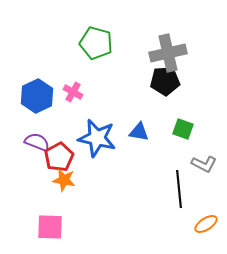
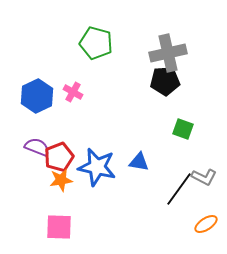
blue triangle: moved 30 px down
blue star: moved 29 px down
purple semicircle: moved 5 px down
red pentagon: rotated 8 degrees clockwise
gray L-shape: moved 13 px down
orange star: moved 3 px left; rotated 20 degrees counterclockwise
black line: rotated 42 degrees clockwise
pink square: moved 9 px right
